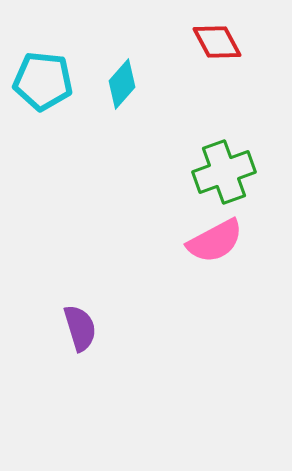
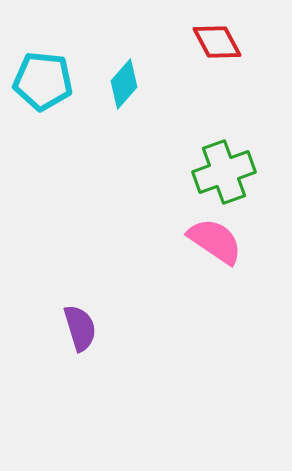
cyan diamond: moved 2 px right
pink semicircle: rotated 118 degrees counterclockwise
